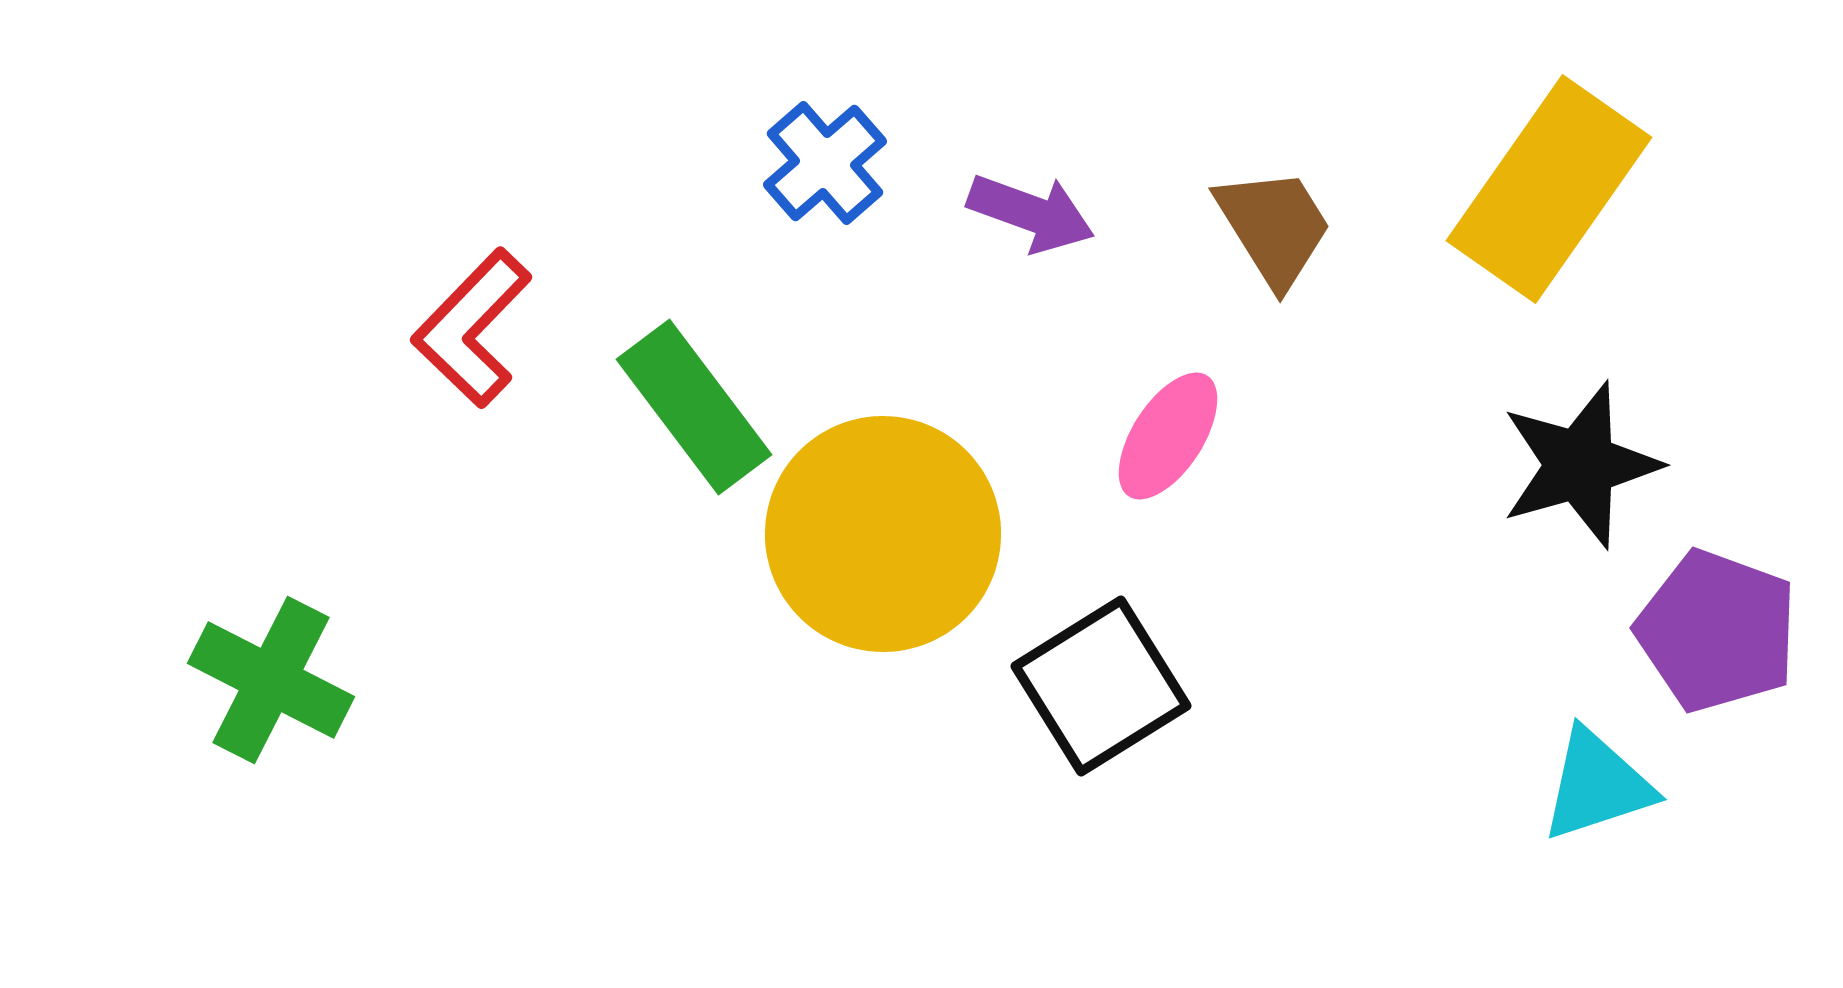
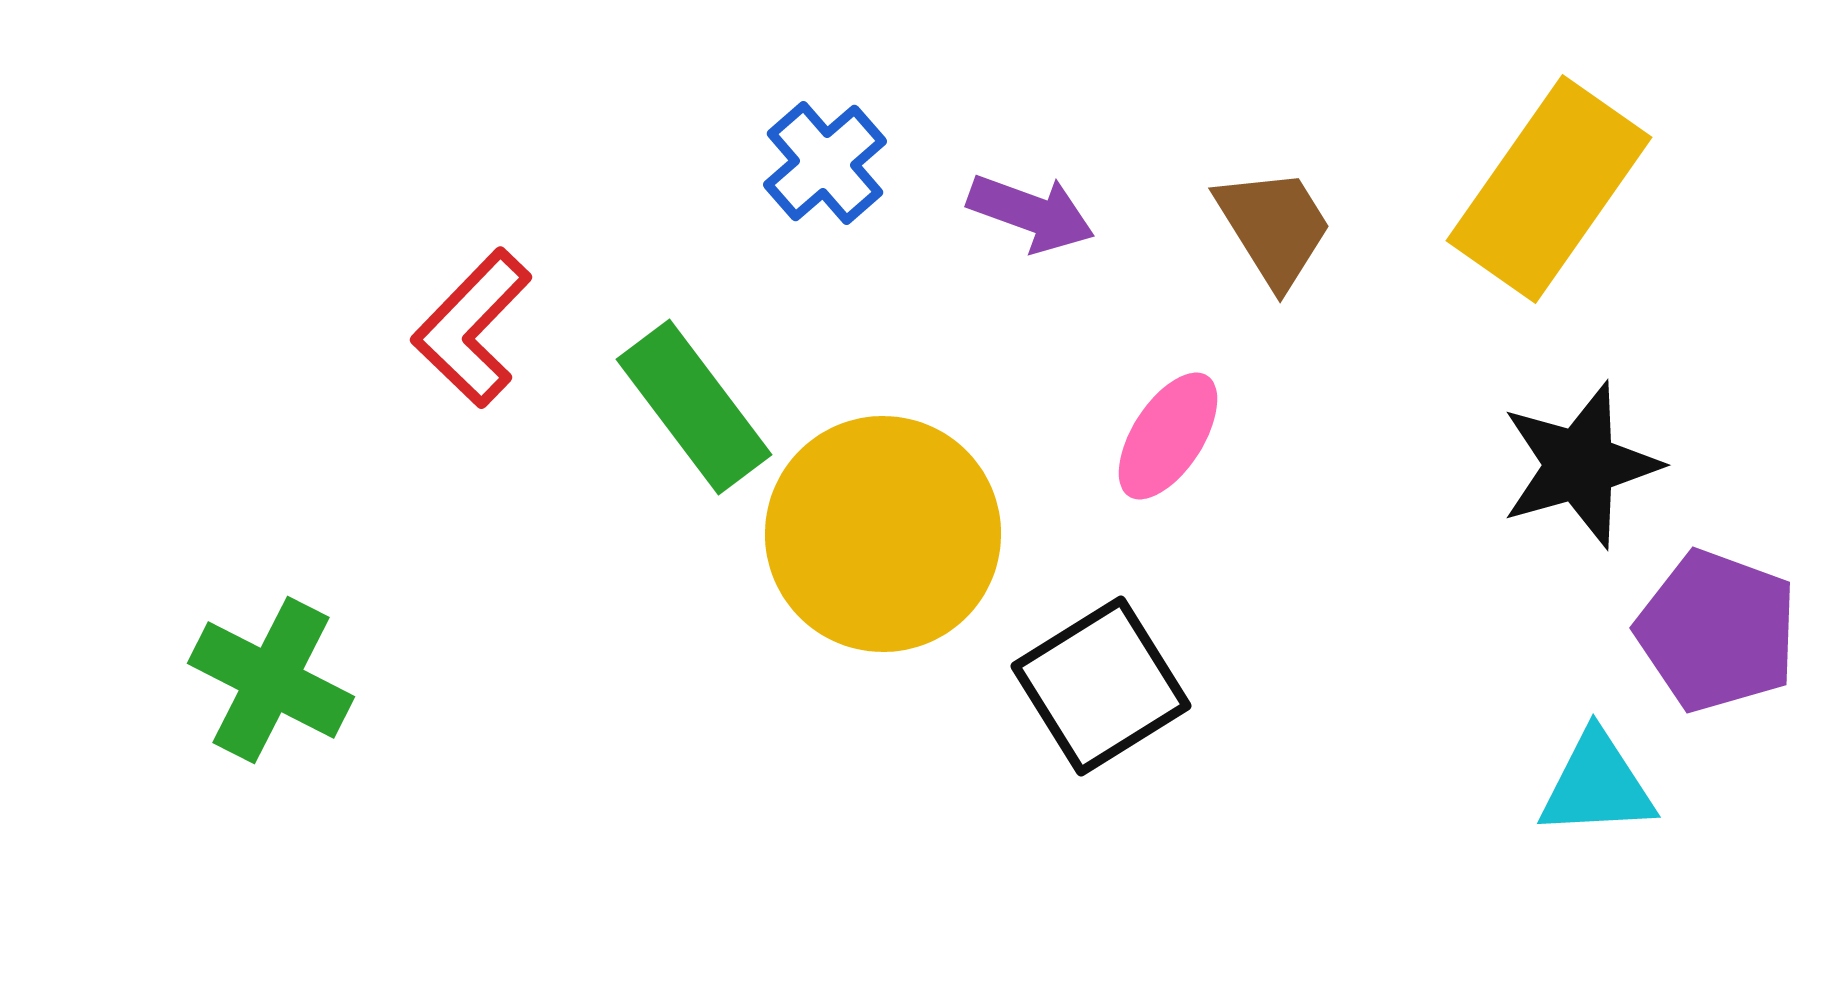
cyan triangle: rotated 15 degrees clockwise
